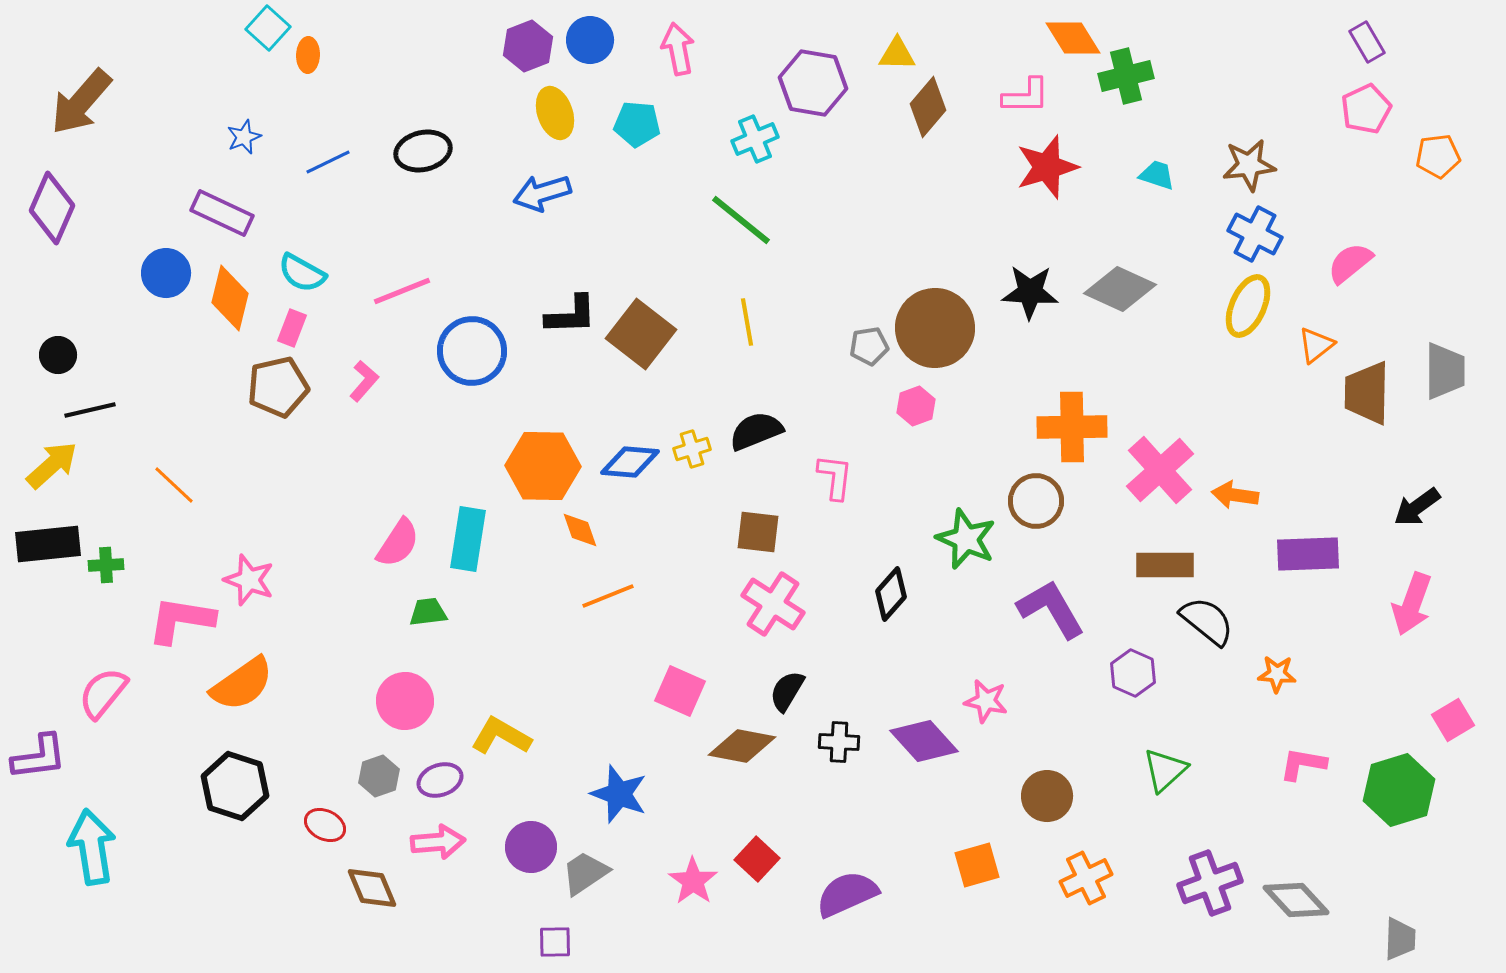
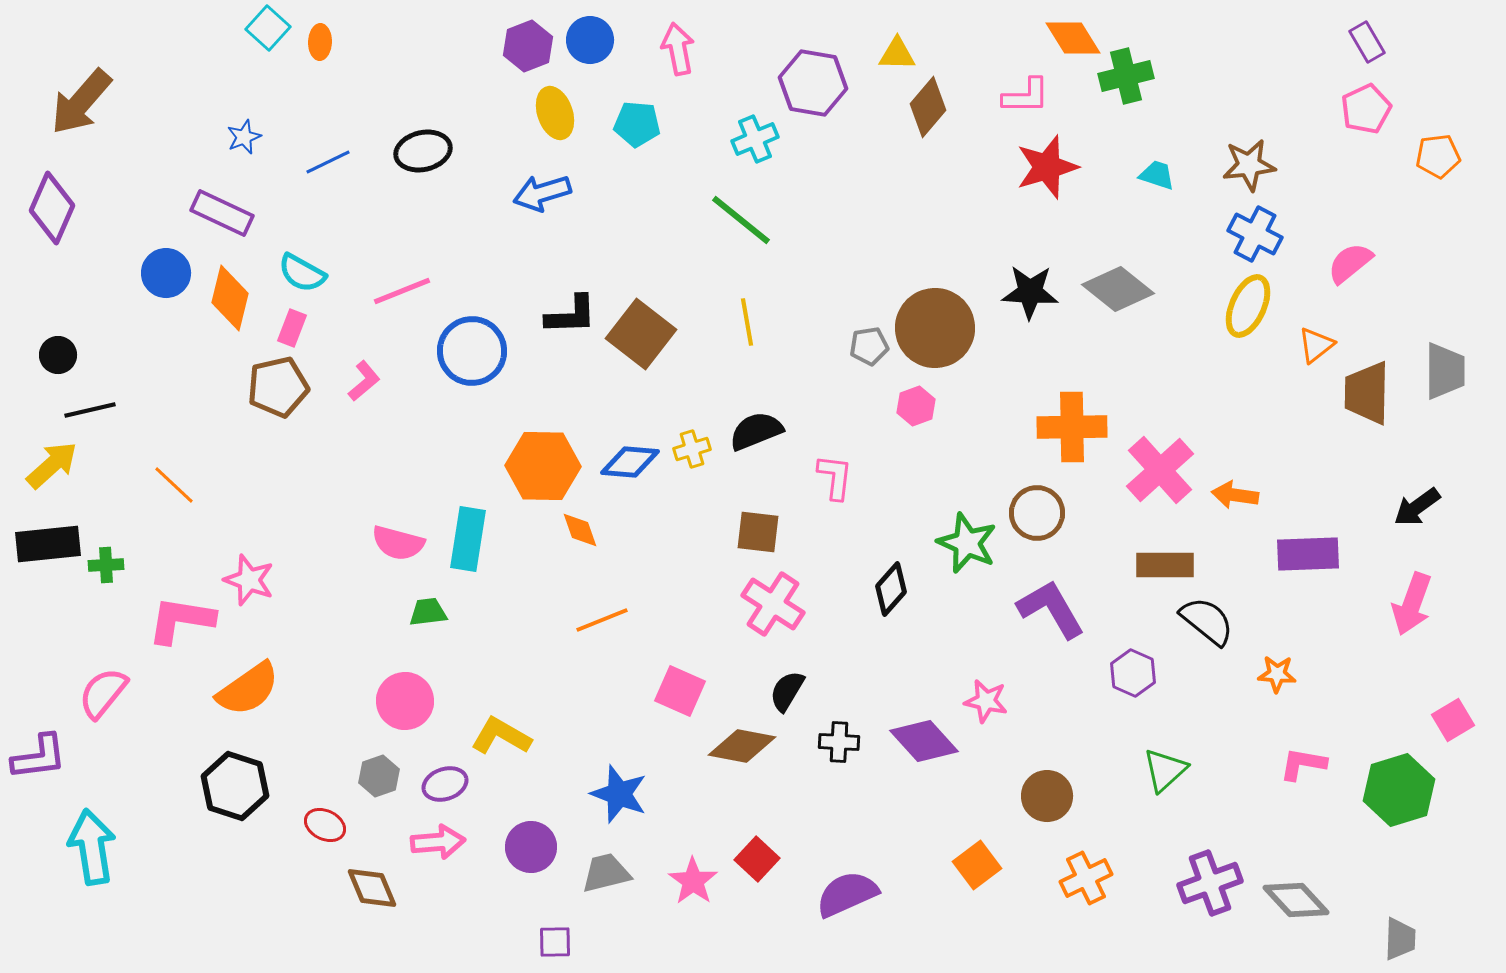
orange ellipse at (308, 55): moved 12 px right, 13 px up
gray diamond at (1120, 289): moved 2 px left; rotated 14 degrees clockwise
pink L-shape at (364, 381): rotated 9 degrees clockwise
brown circle at (1036, 501): moved 1 px right, 12 px down
green star at (966, 539): moved 1 px right, 4 px down
pink semicircle at (398, 543): rotated 72 degrees clockwise
black diamond at (891, 594): moved 5 px up
orange line at (608, 596): moved 6 px left, 24 px down
orange semicircle at (242, 684): moved 6 px right, 5 px down
purple ellipse at (440, 780): moved 5 px right, 4 px down
orange square at (977, 865): rotated 21 degrees counterclockwise
gray trapezoid at (585, 873): moved 21 px right; rotated 20 degrees clockwise
